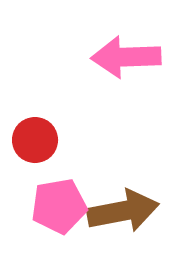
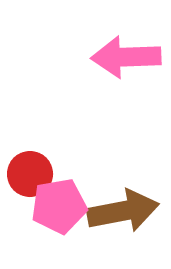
red circle: moved 5 px left, 34 px down
